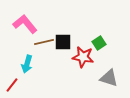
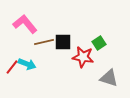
cyan arrow: rotated 84 degrees counterclockwise
red line: moved 18 px up
